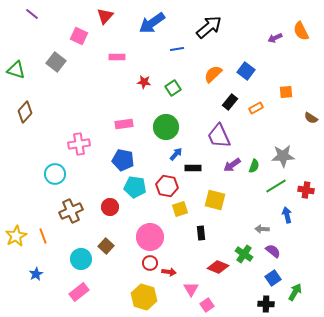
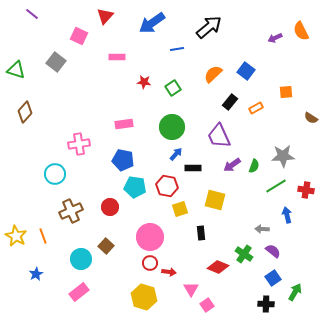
green circle at (166, 127): moved 6 px right
yellow star at (16, 236): rotated 15 degrees counterclockwise
